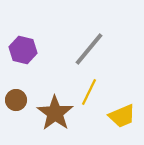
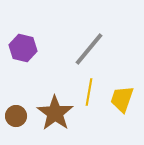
purple hexagon: moved 2 px up
yellow line: rotated 16 degrees counterclockwise
brown circle: moved 16 px down
yellow trapezoid: moved 17 px up; rotated 132 degrees clockwise
